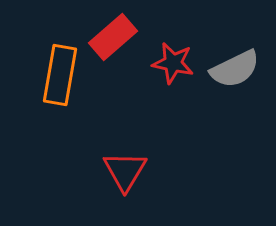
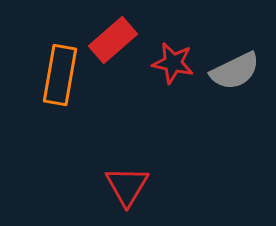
red rectangle: moved 3 px down
gray semicircle: moved 2 px down
red triangle: moved 2 px right, 15 px down
